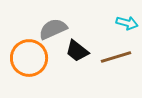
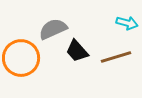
black trapezoid: rotated 10 degrees clockwise
orange circle: moved 8 px left
